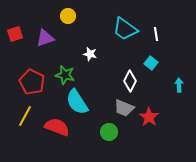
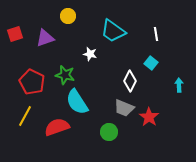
cyan trapezoid: moved 12 px left, 2 px down
red semicircle: rotated 40 degrees counterclockwise
